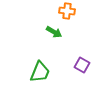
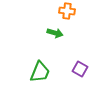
green arrow: moved 1 px right, 1 px down; rotated 14 degrees counterclockwise
purple square: moved 2 px left, 4 px down
